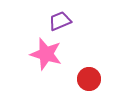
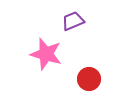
purple trapezoid: moved 13 px right
